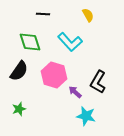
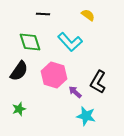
yellow semicircle: rotated 24 degrees counterclockwise
